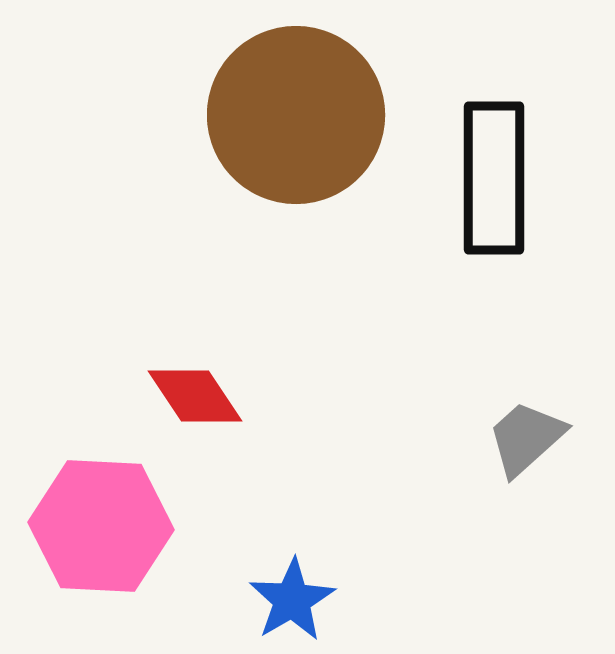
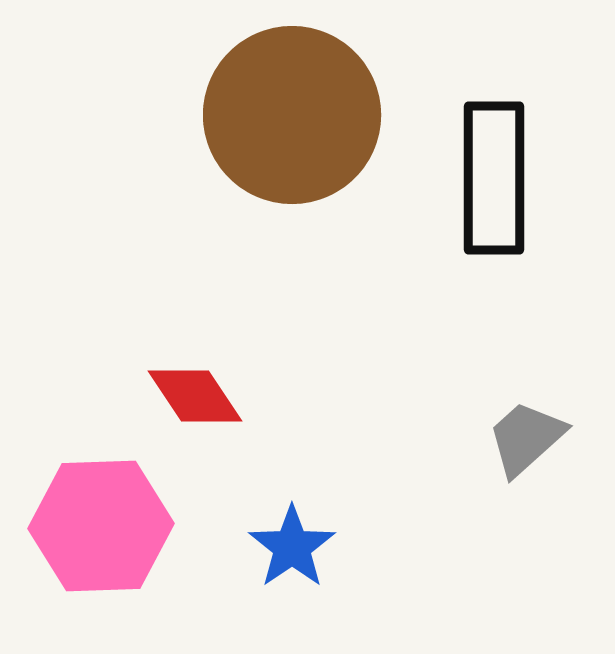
brown circle: moved 4 px left
pink hexagon: rotated 5 degrees counterclockwise
blue star: moved 53 px up; rotated 4 degrees counterclockwise
